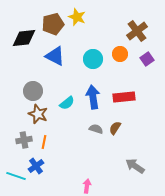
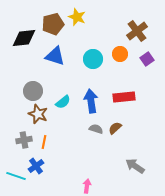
blue triangle: rotated 10 degrees counterclockwise
blue arrow: moved 2 px left, 4 px down
cyan semicircle: moved 4 px left, 1 px up
brown semicircle: rotated 16 degrees clockwise
